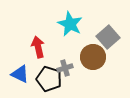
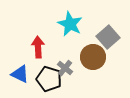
red arrow: rotated 10 degrees clockwise
gray cross: rotated 35 degrees counterclockwise
